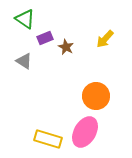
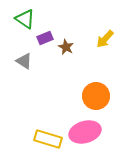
pink ellipse: rotated 44 degrees clockwise
